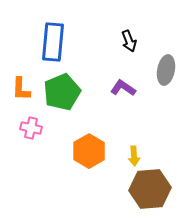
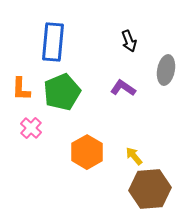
pink cross: rotated 30 degrees clockwise
orange hexagon: moved 2 px left, 1 px down
yellow arrow: rotated 144 degrees clockwise
